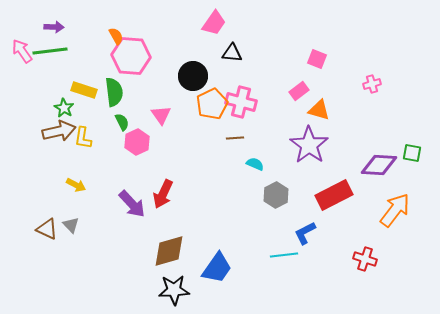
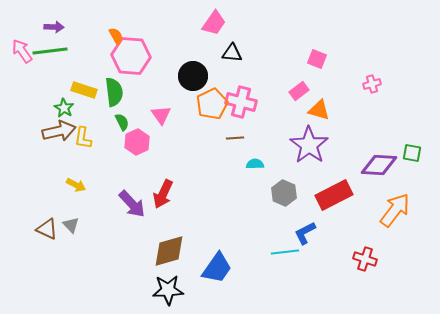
cyan semicircle at (255, 164): rotated 24 degrees counterclockwise
gray hexagon at (276, 195): moved 8 px right, 2 px up; rotated 10 degrees counterclockwise
cyan line at (284, 255): moved 1 px right, 3 px up
black star at (174, 290): moved 6 px left
